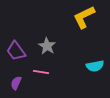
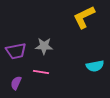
gray star: moved 3 px left; rotated 30 degrees counterclockwise
purple trapezoid: rotated 65 degrees counterclockwise
